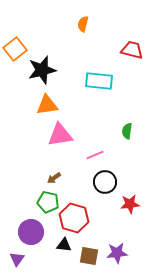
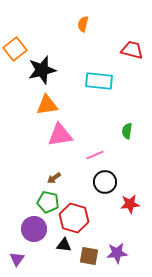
purple circle: moved 3 px right, 3 px up
